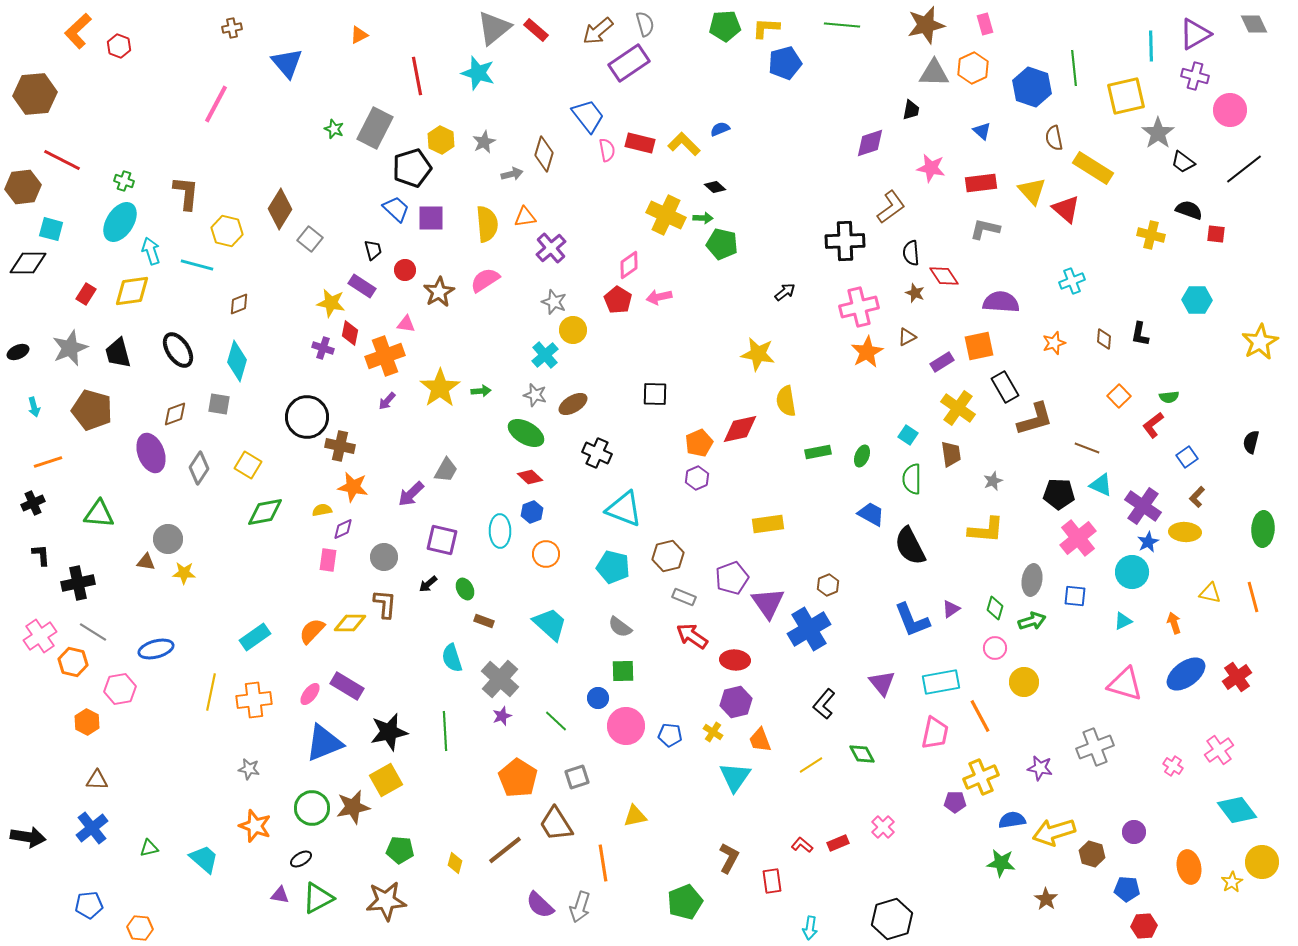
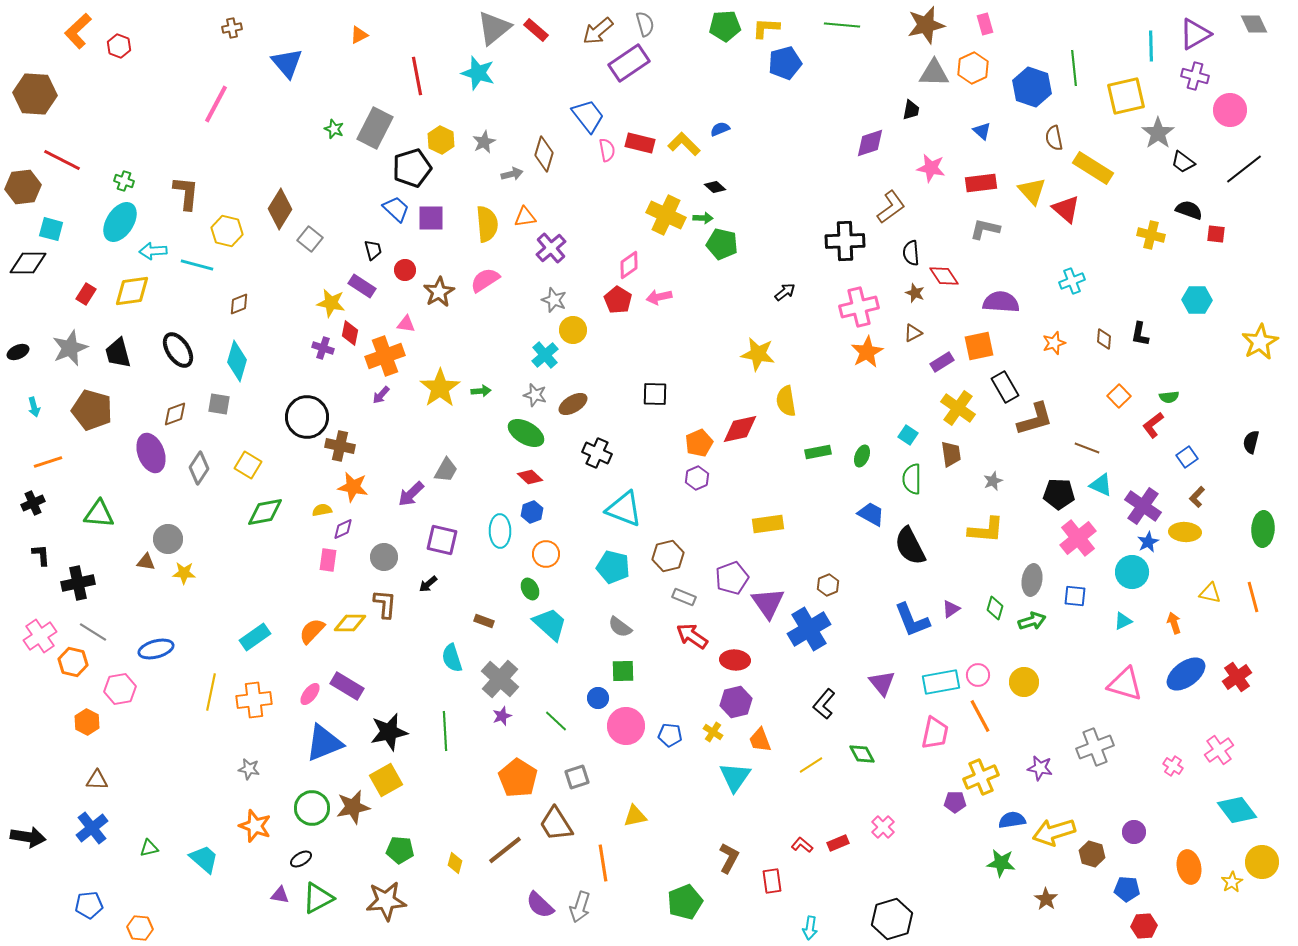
brown hexagon at (35, 94): rotated 9 degrees clockwise
cyan arrow at (151, 251): moved 2 px right; rotated 76 degrees counterclockwise
gray star at (554, 302): moved 2 px up
brown triangle at (907, 337): moved 6 px right, 4 px up
purple arrow at (387, 401): moved 6 px left, 6 px up
green ellipse at (465, 589): moved 65 px right
pink circle at (995, 648): moved 17 px left, 27 px down
